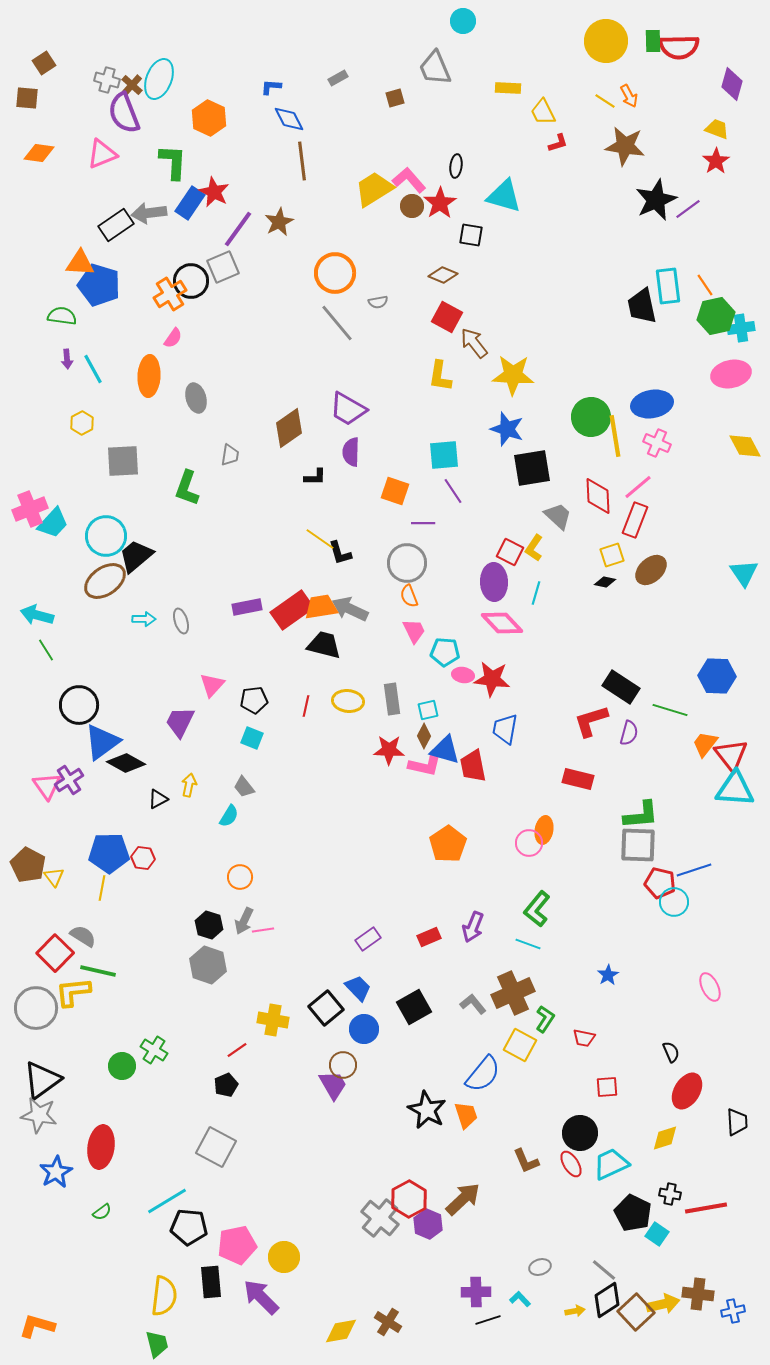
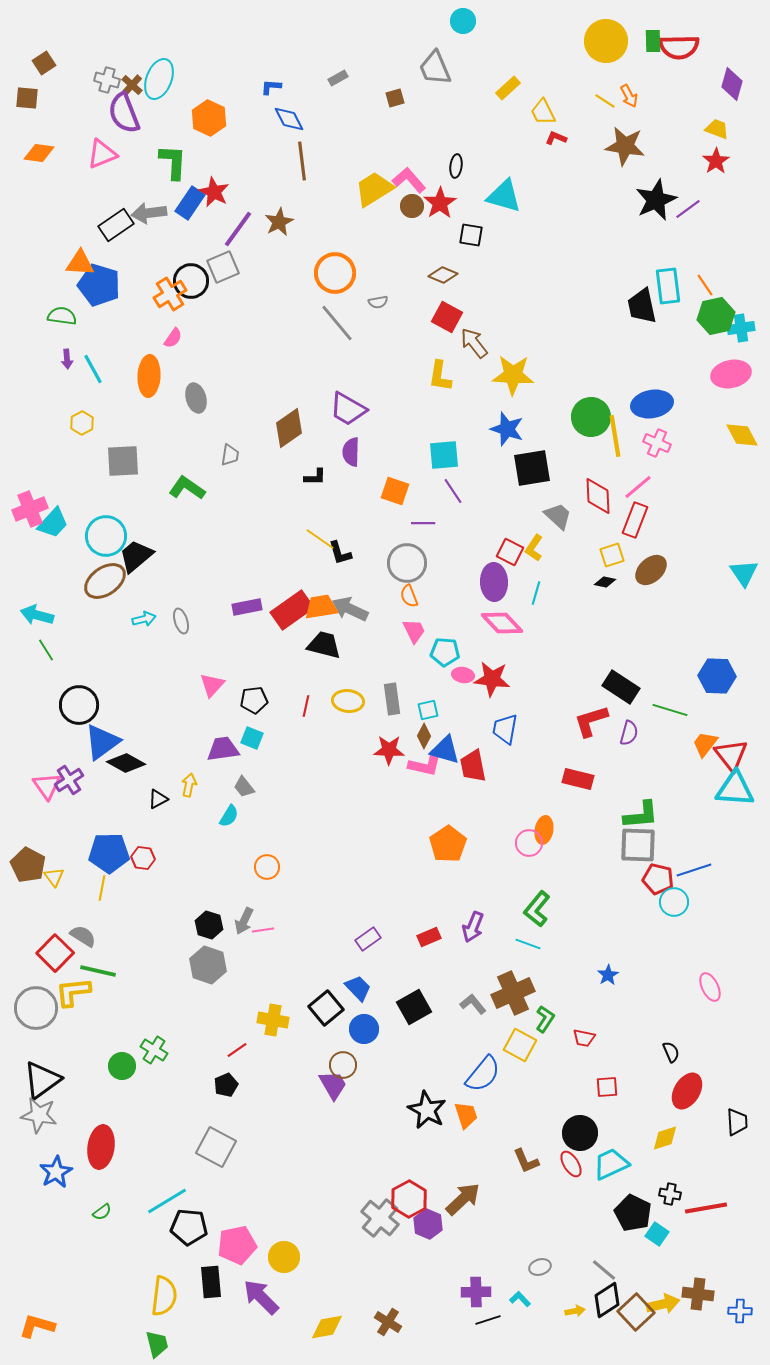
yellow rectangle at (508, 88): rotated 45 degrees counterclockwise
red L-shape at (558, 143): moved 2 px left, 5 px up; rotated 140 degrees counterclockwise
yellow diamond at (745, 446): moved 3 px left, 11 px up
green L-shape at (187, 488): rotated 105 degrees clockwise
cyan arrow at (144, 619): rotated 15 degrees counterclockwise
purple trapezoid at (180, 722): moved 43 px right, 27 px down; rotated 56 degrees clockwise
orange circle at (240, 877): moved 27 px right, 10 px up
red pentagon at (660, 883): moved 2 px left, 4 px up
blue cross at (733, 1311): moved 7 px right; rotated 15 degrees clockwise
yellow diamond at (341, 1331): moved 14 px left, 4 px up
